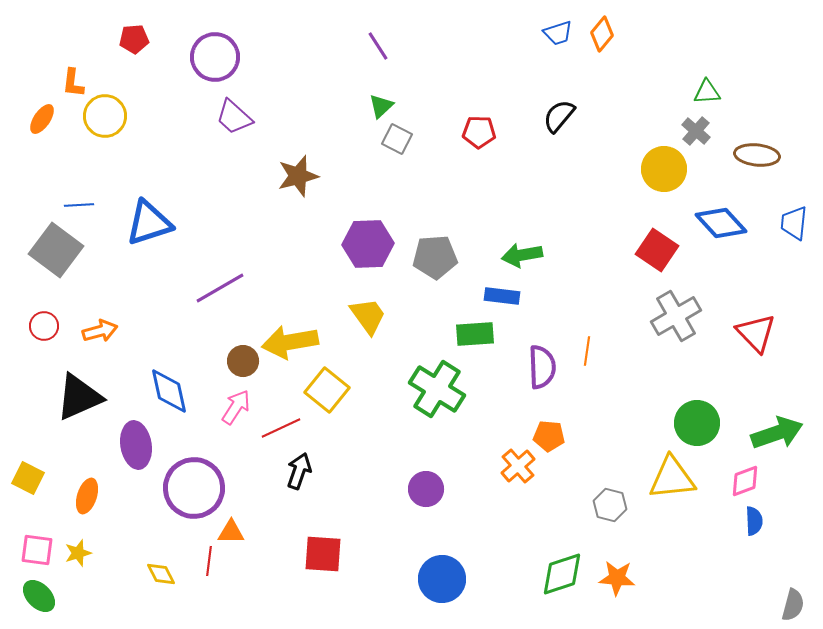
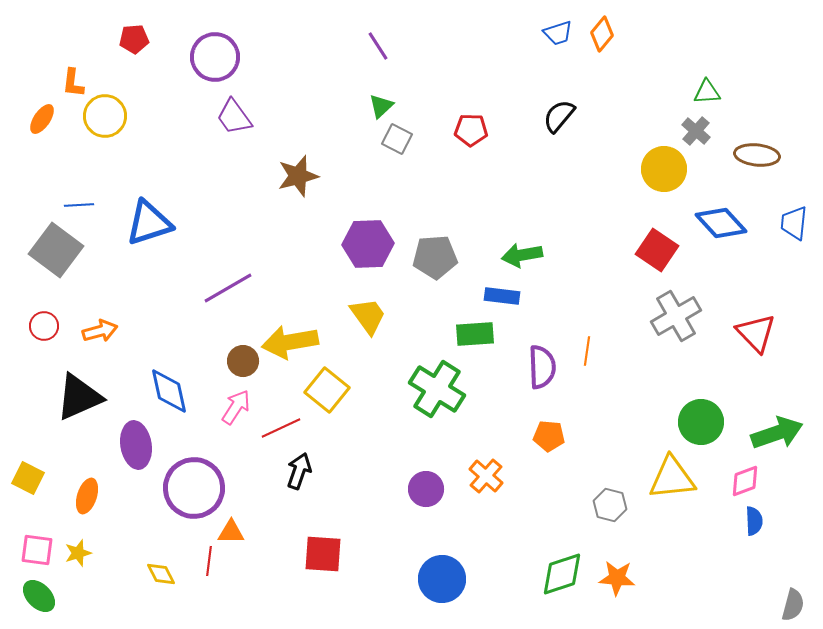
purple trapezoid at (234, 117): rotated 12 degrees clockwise
red pentagon at (479, 132): moved 8 px left, 2 px up
purple line at (220, 288): moved 8 px right
green circle at (697, 423): moved 4 px right, 1 px up
orange cross at (518, 466): moved 32 px left, 10 px down; rotated 8 degrees counterclockwise
